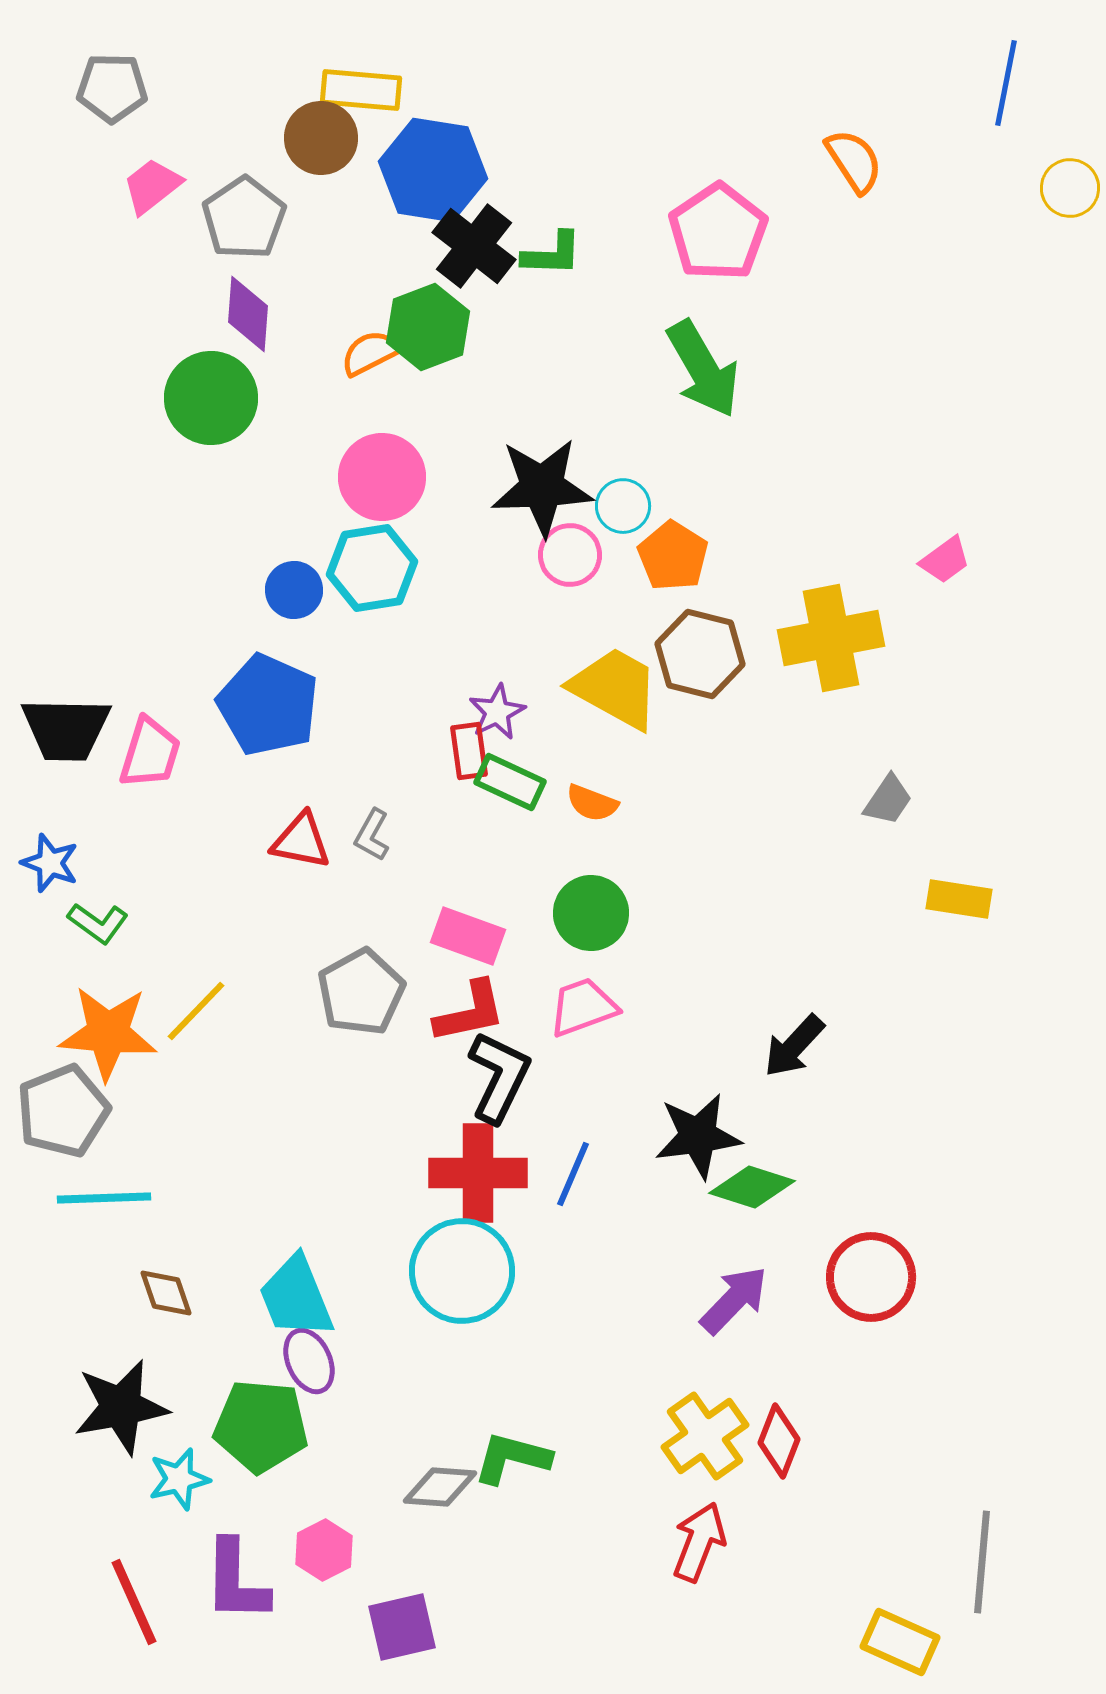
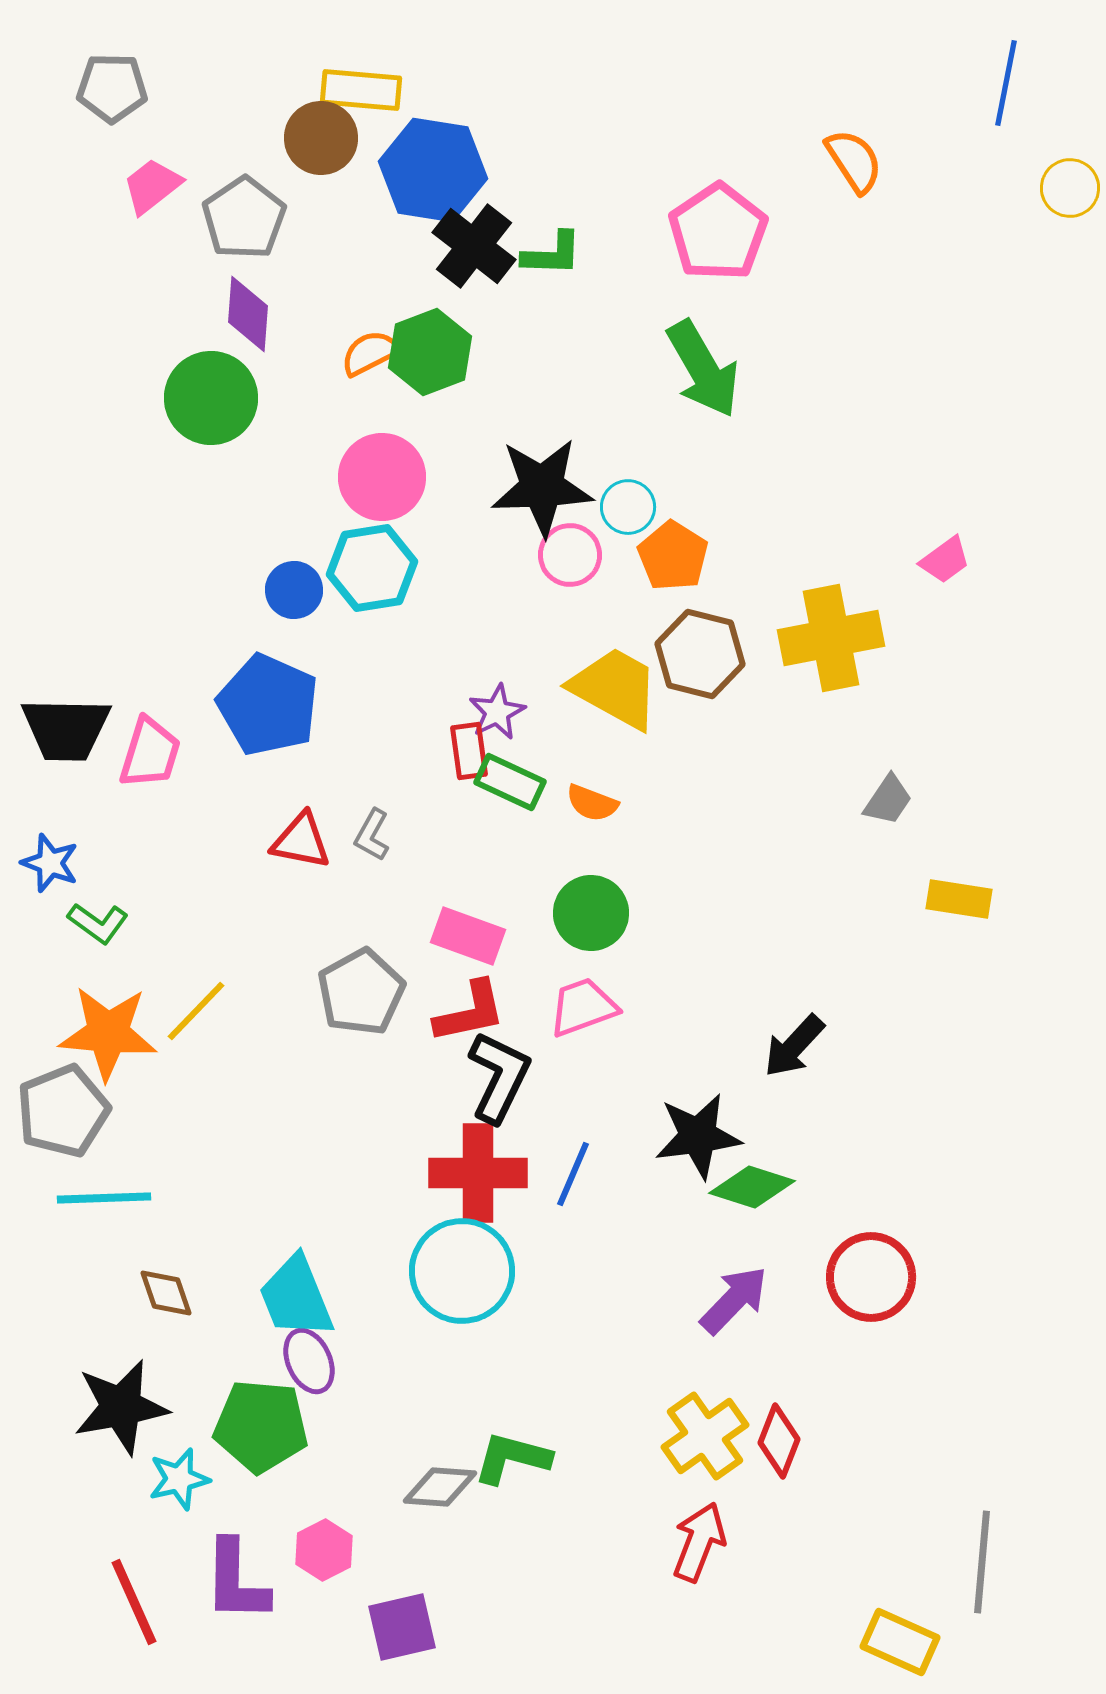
green hexagon at (428, 327): moved 2 px right, 25 px down
cyan circle at (623, 506): moved 5 px right, 1 px down
